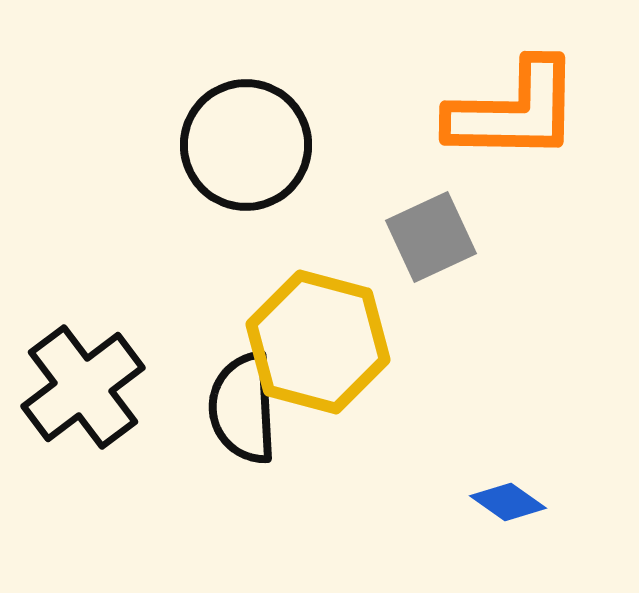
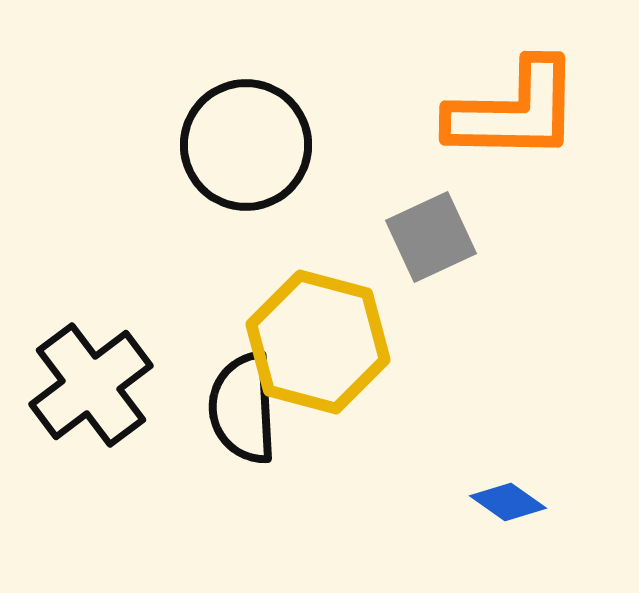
black cross: moved 8 px right, 2 px up
